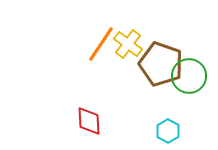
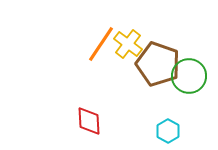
brown pentagon: moved 3 px left
